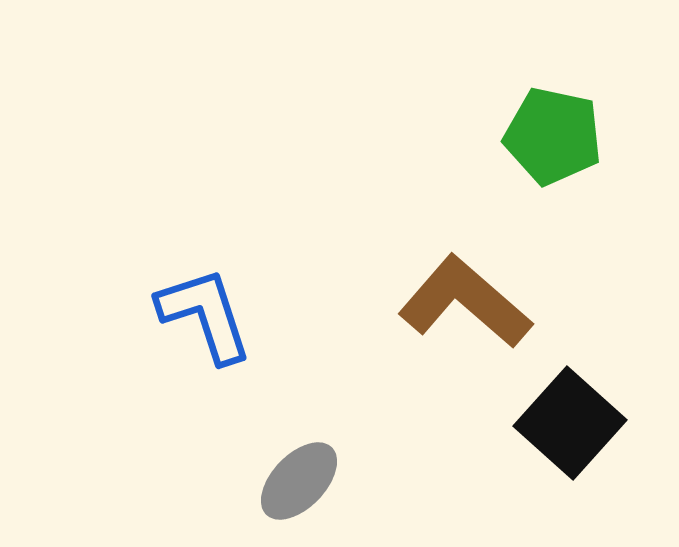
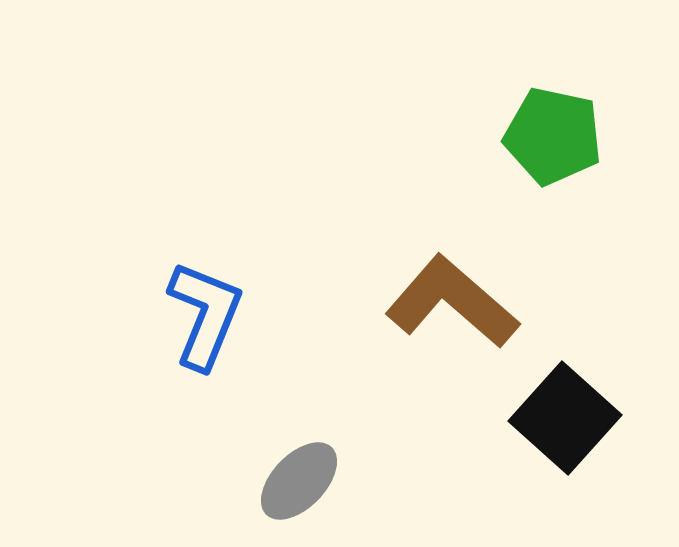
brown L-shape: moved 13 px left
blue L-shape: rotated 40 degrees clockwise
black square: moved 5 px left, 5 px up
